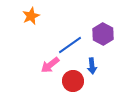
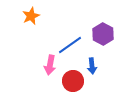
pink arrow: rotated 42 degrees counterclockwise
